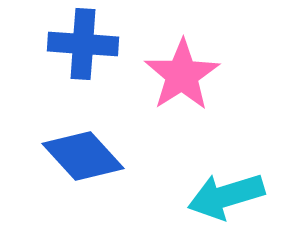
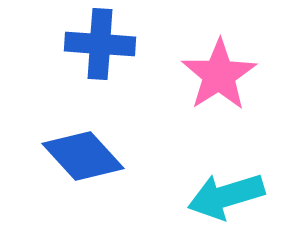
blue cross: moved 17 px right
pink star: moved 37 px right
